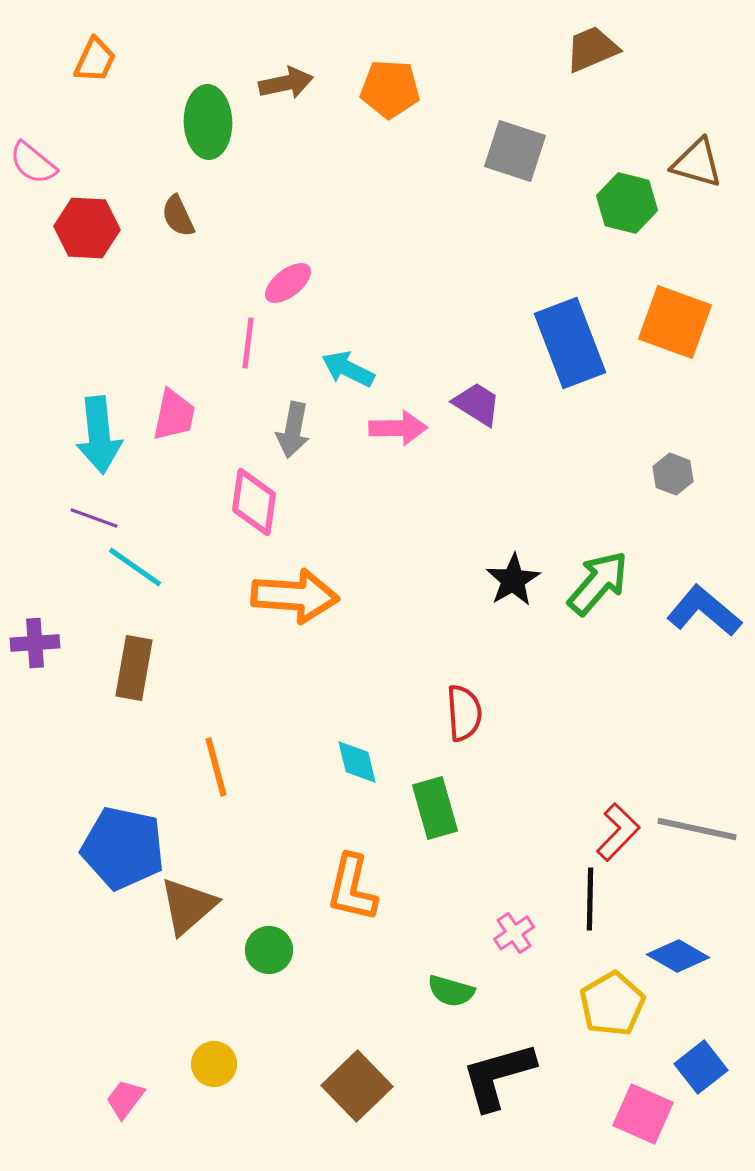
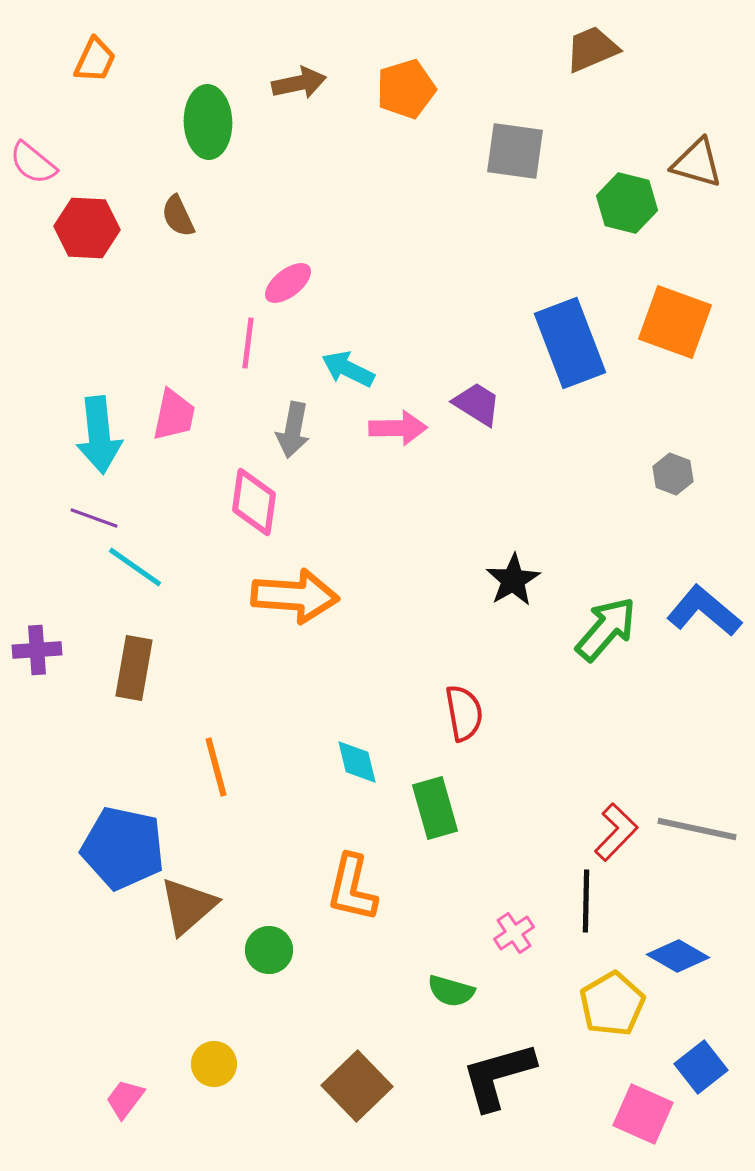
brown arrow at (286, 83): moved 13 px right
orange pentagon at (390, 89): moved 16 px right; rotated 20 degrees counterclockwise
gray square at (515, 151): rotated 10 degrees counterclockwise
green arrow at (598, 583): moved 8 px right, 46 px down
purple cross at (35, 643): moved 2 px right, 7 px down
red semicircle at (464, 713): rotated 6 degrees counterclockwise
red L-shape at (618, 832): moved 2 px left
black line at (590, 899): moved 4 px left, 2 px down
